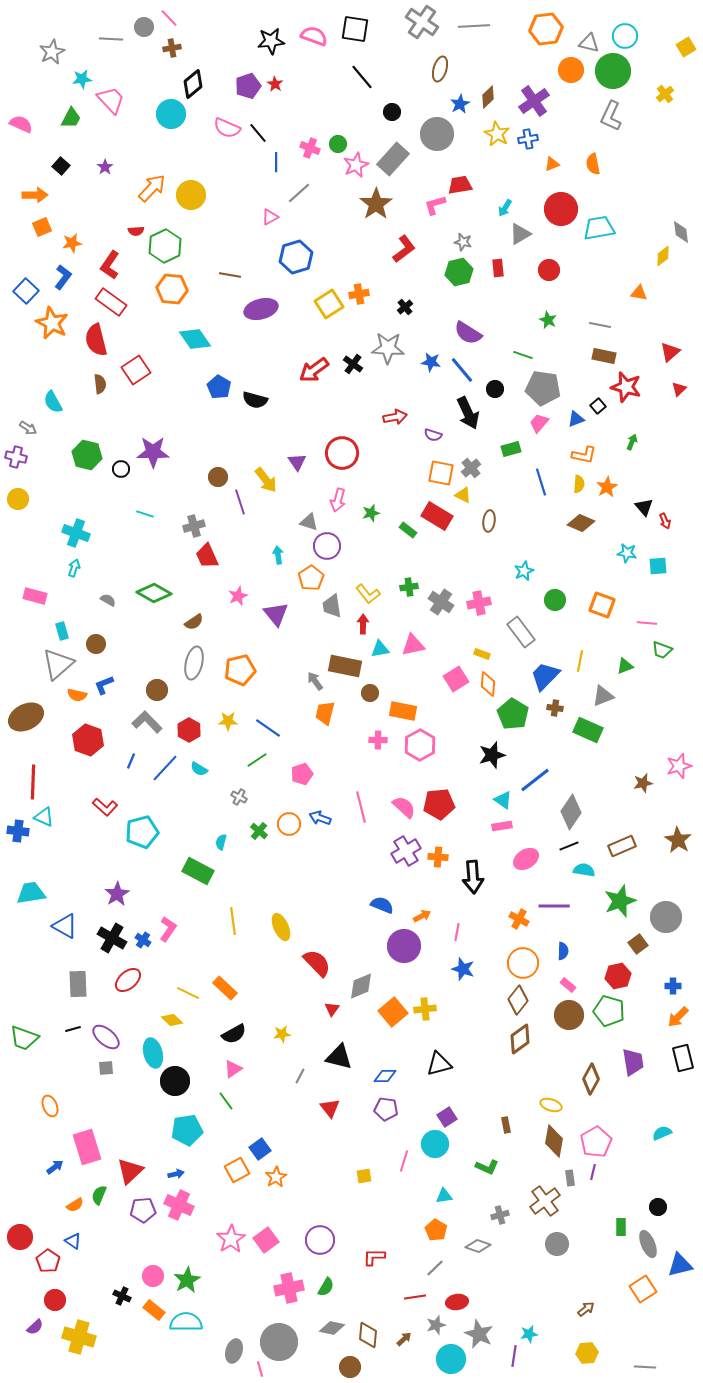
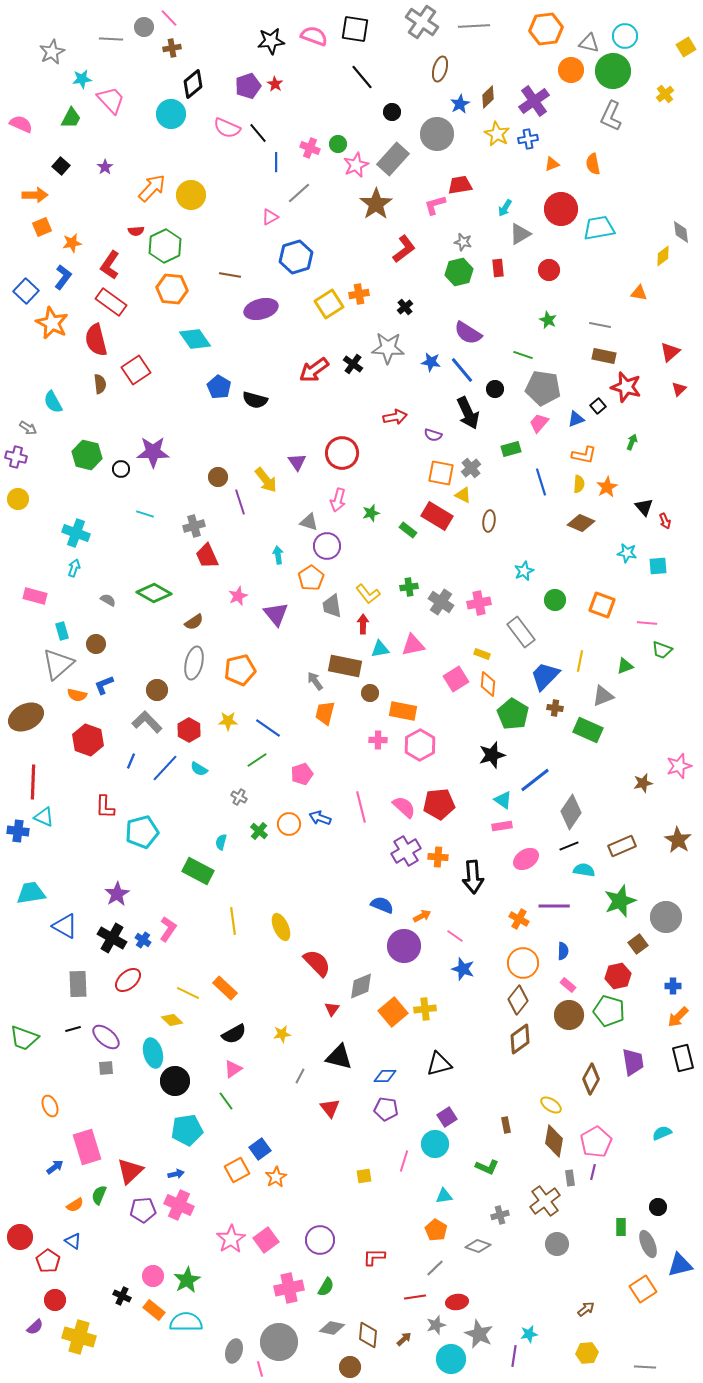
red L-shape at (105, 807): rotated 50 degrees clockwise
pink line at (457, 932): moved 2 px left, 4 px down; rotated 66 degrees counterclockwise
yellow ellipse at (551, 1105): rotated 15 degrees clockwise
